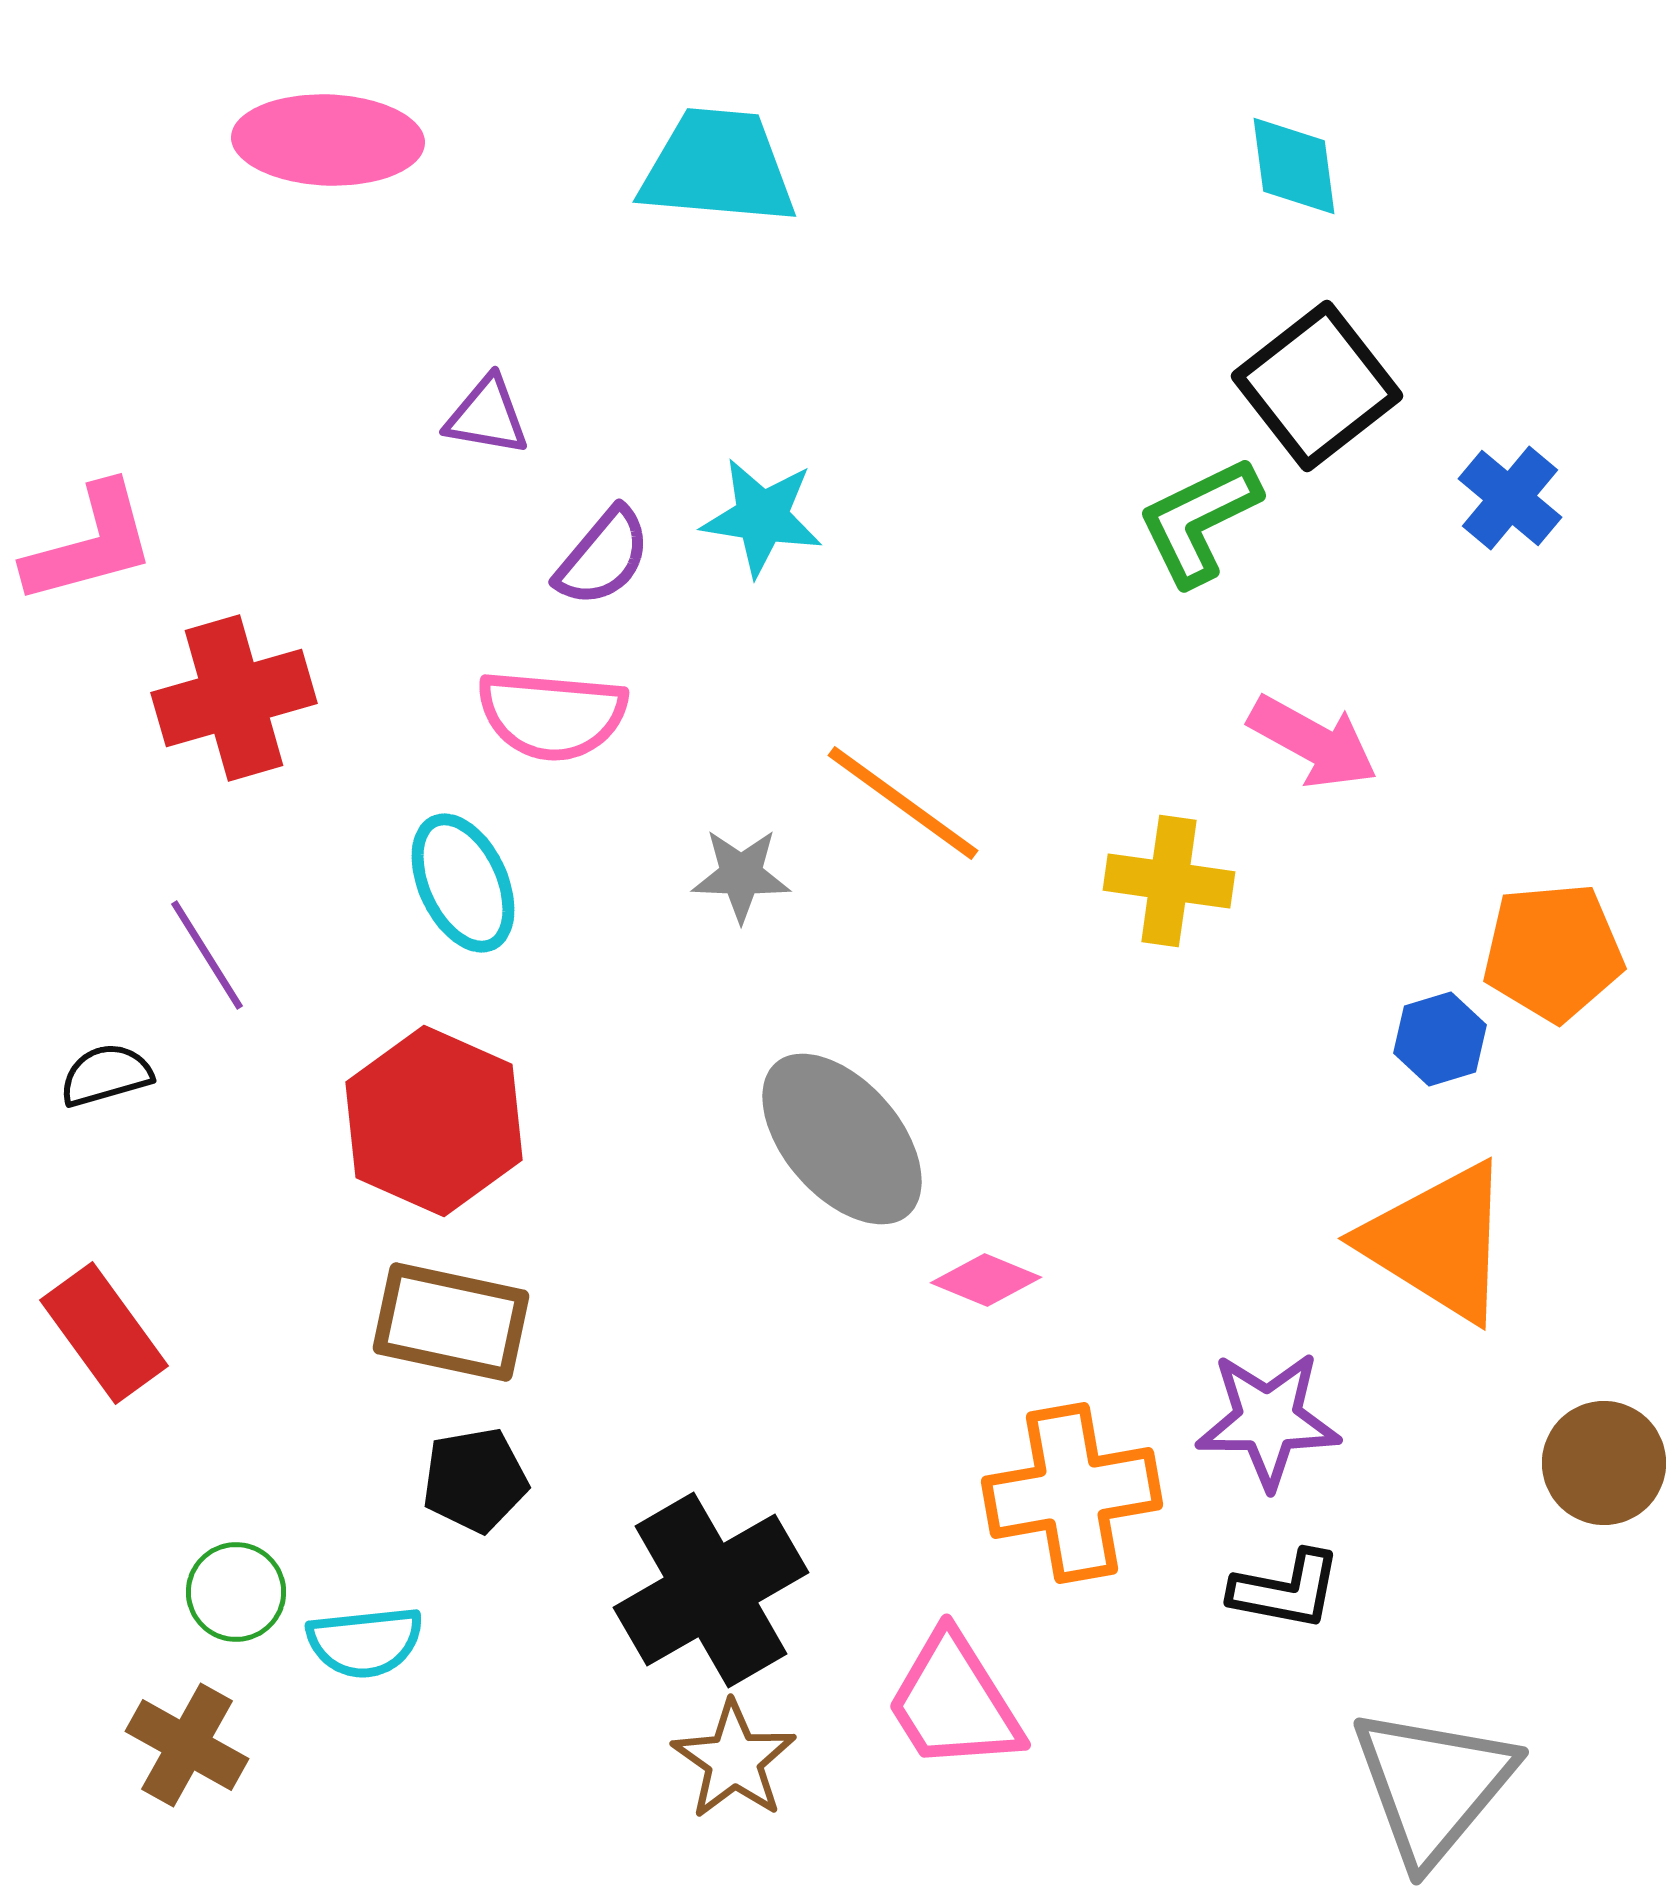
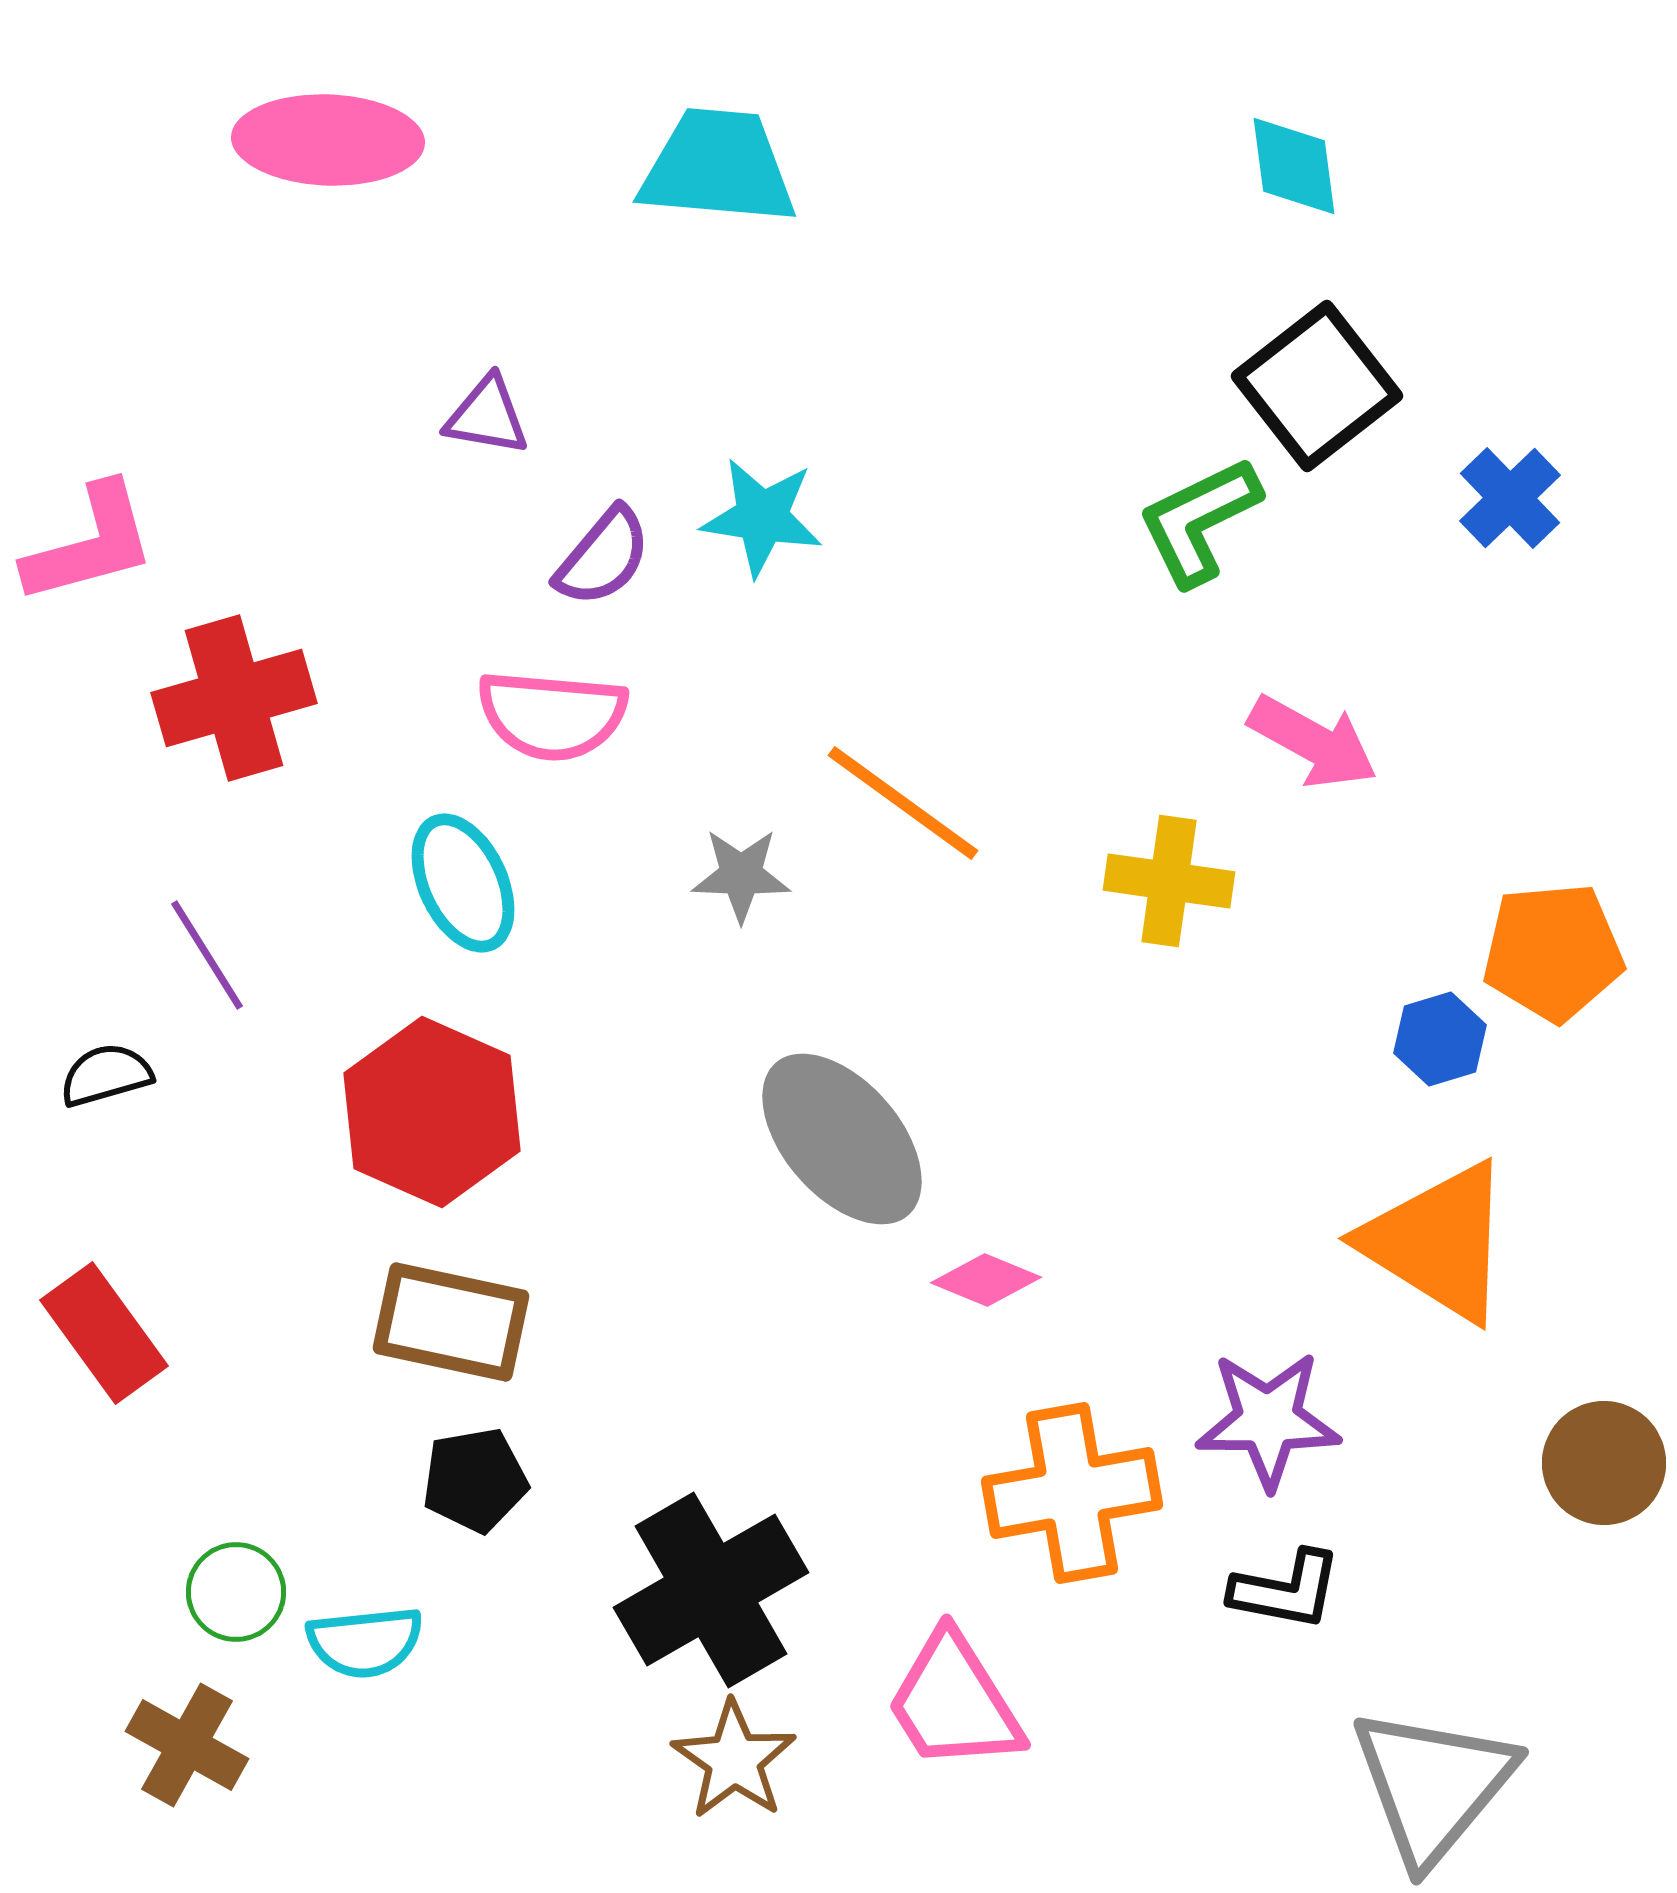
blue cross: rotated 6 degrees clockwise
red hexagon: moved 2 px left, 9 px up
